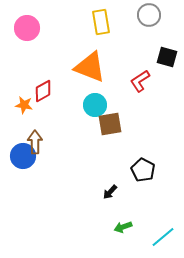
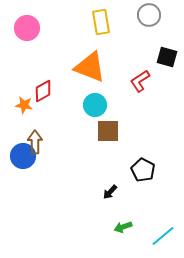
brown square: moved 2 px left, 7 px down; rotated 10 degrees clockwise
cyan line: moved 1 px up
